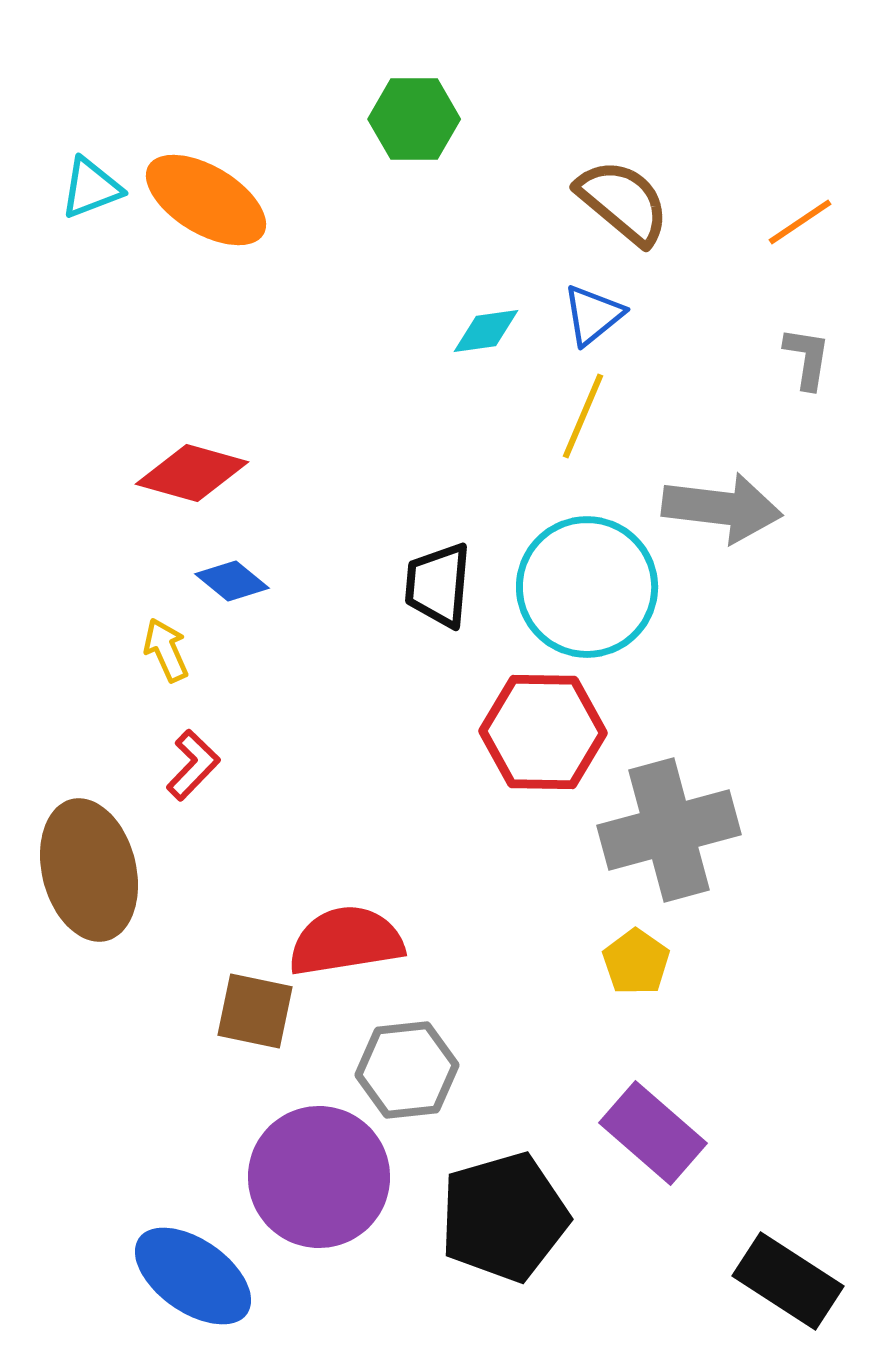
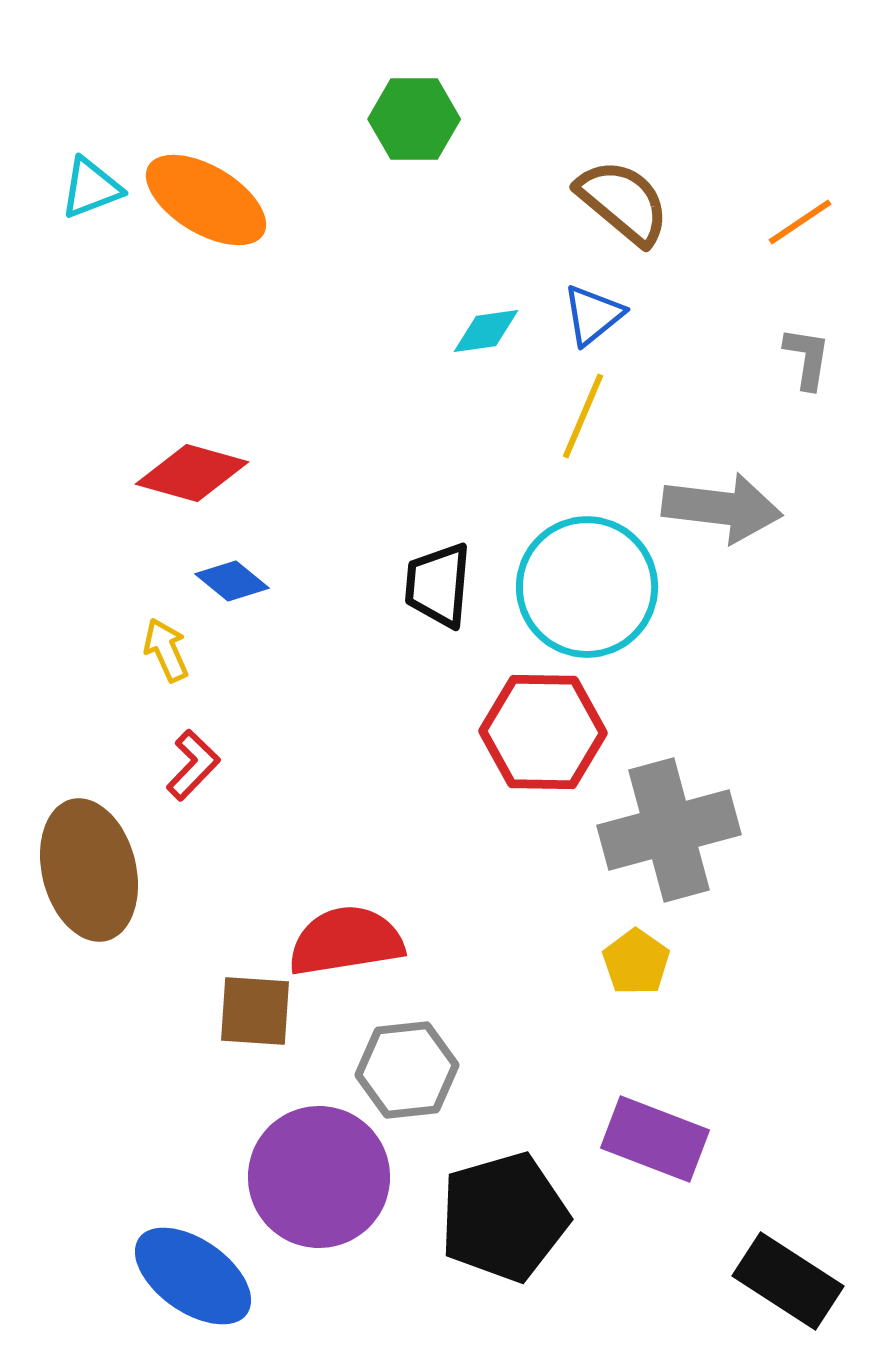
brown square: rotated 8 degrees counterclockwise
purple rectangle: moved 2 px right, 6 px down; rotated 20 degrees counterclockwise
